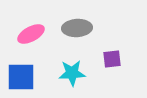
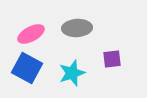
cyan star: rotated 16 degrees counterclockwise
blue square: moved 6 px right, 9 px up; rotated 28 degrees clockwise
